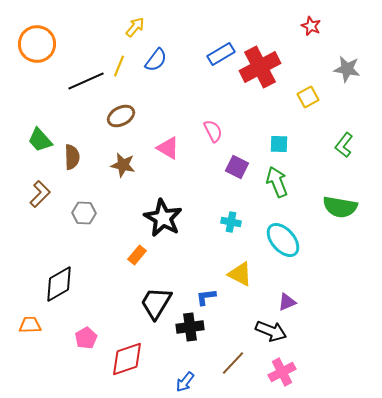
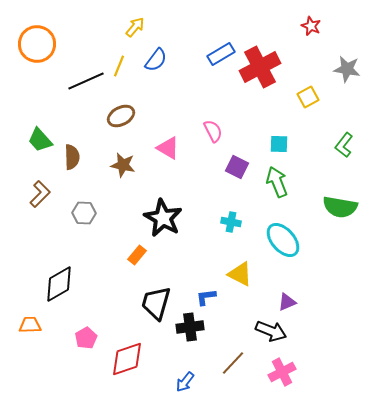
black trapezoid: rotated 15 degrees counterclockwise
